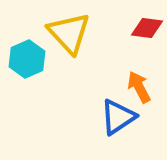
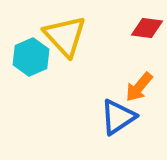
yellow triangle: moved 4 px left, 3 px down
cyan hexagon: moved 4 px right, 2 px up
orange arrow: rotated 112 degrees counterclockwise
